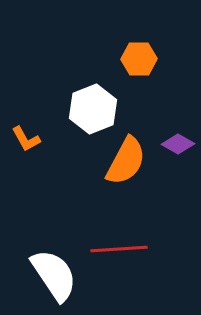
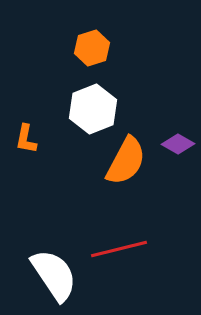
orange hexagon: moved 47 px left, 11 px up; rotated 16 degrees counterclockwise
orange L-shape: rotated 40 degrees clockwise
red line: rotated 10 degrees counterclockwise
